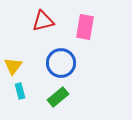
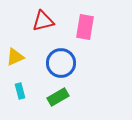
yellow triangle: moved 2 px right, 9 px up; rotated 30 degrees clockwise
green rectangle: rotated 10 degrees clockwise
